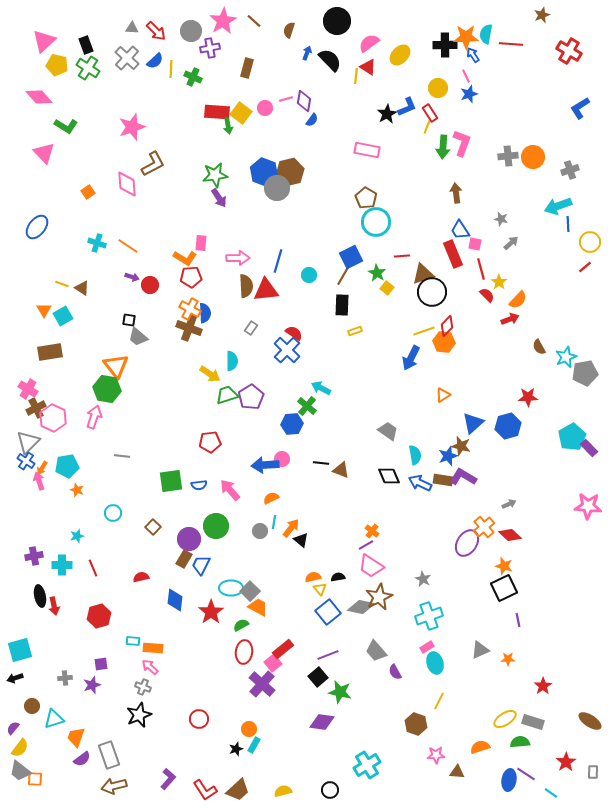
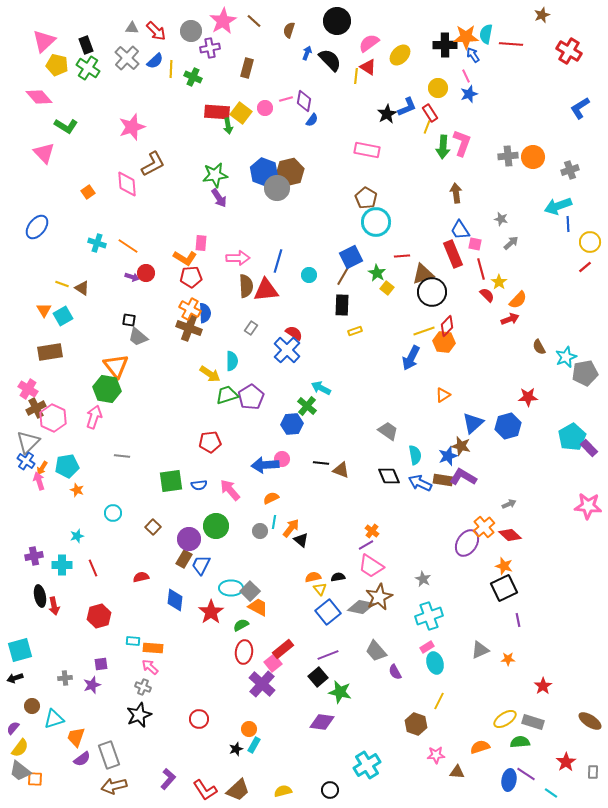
red circle at (150, 285): moved 4 px left, 12 px up
